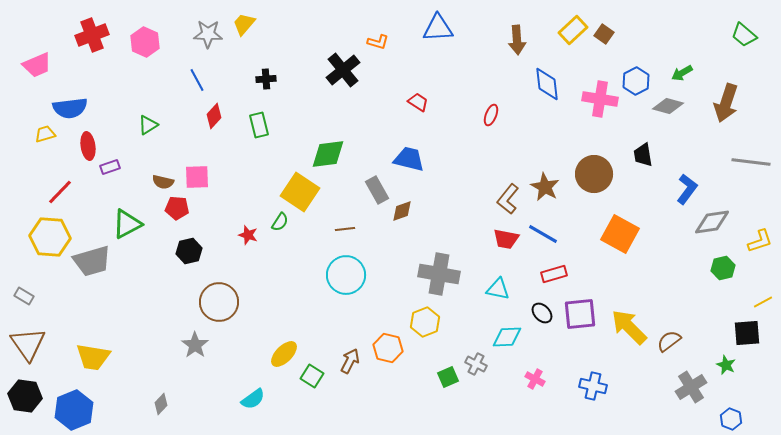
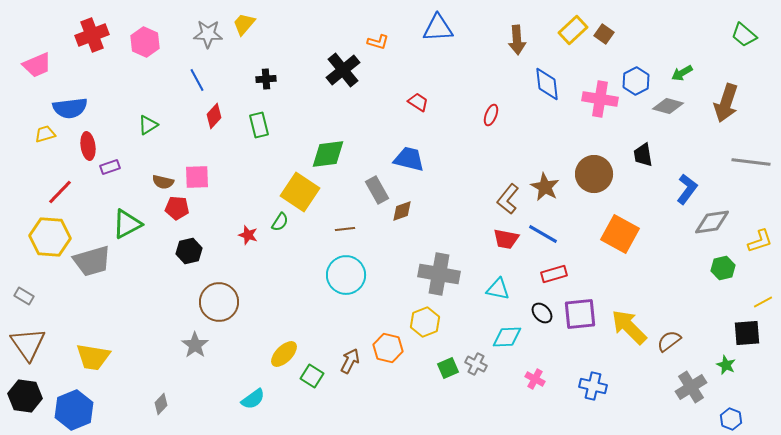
green square at (448, 377): moved 9 px up
